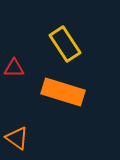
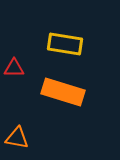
yellow rectangle: rotated 48 degrees counterclockwise
orange triangle: rotated 25 degrees counterclockwise
